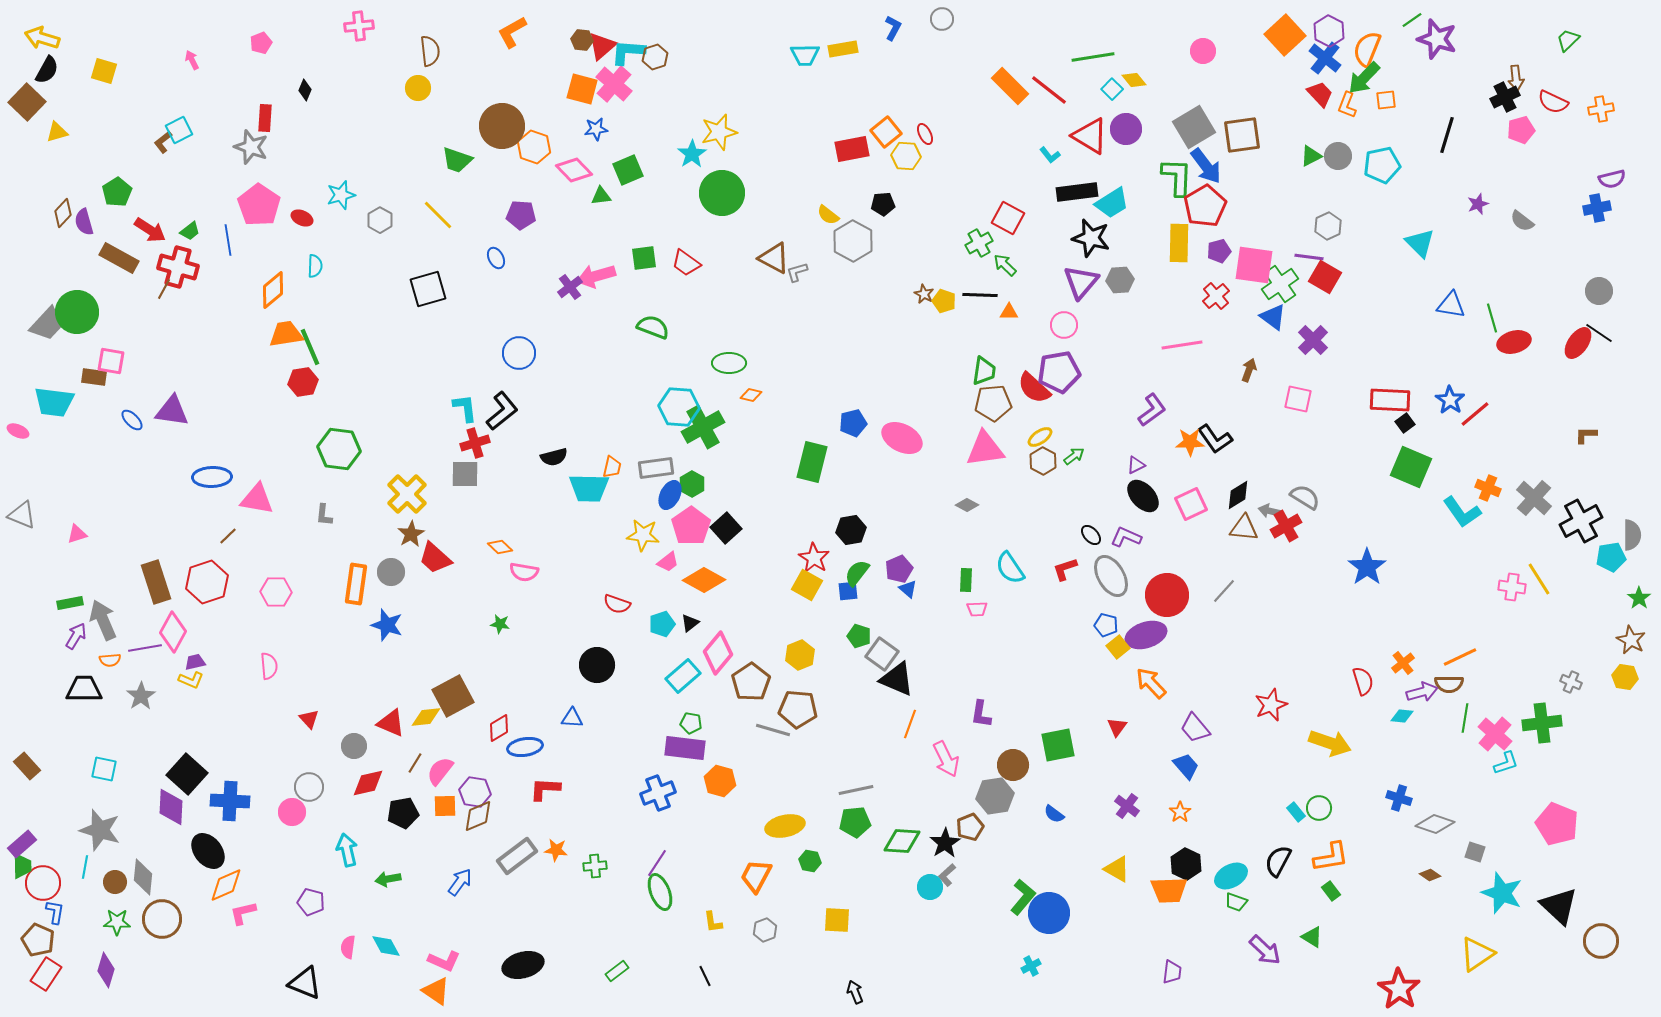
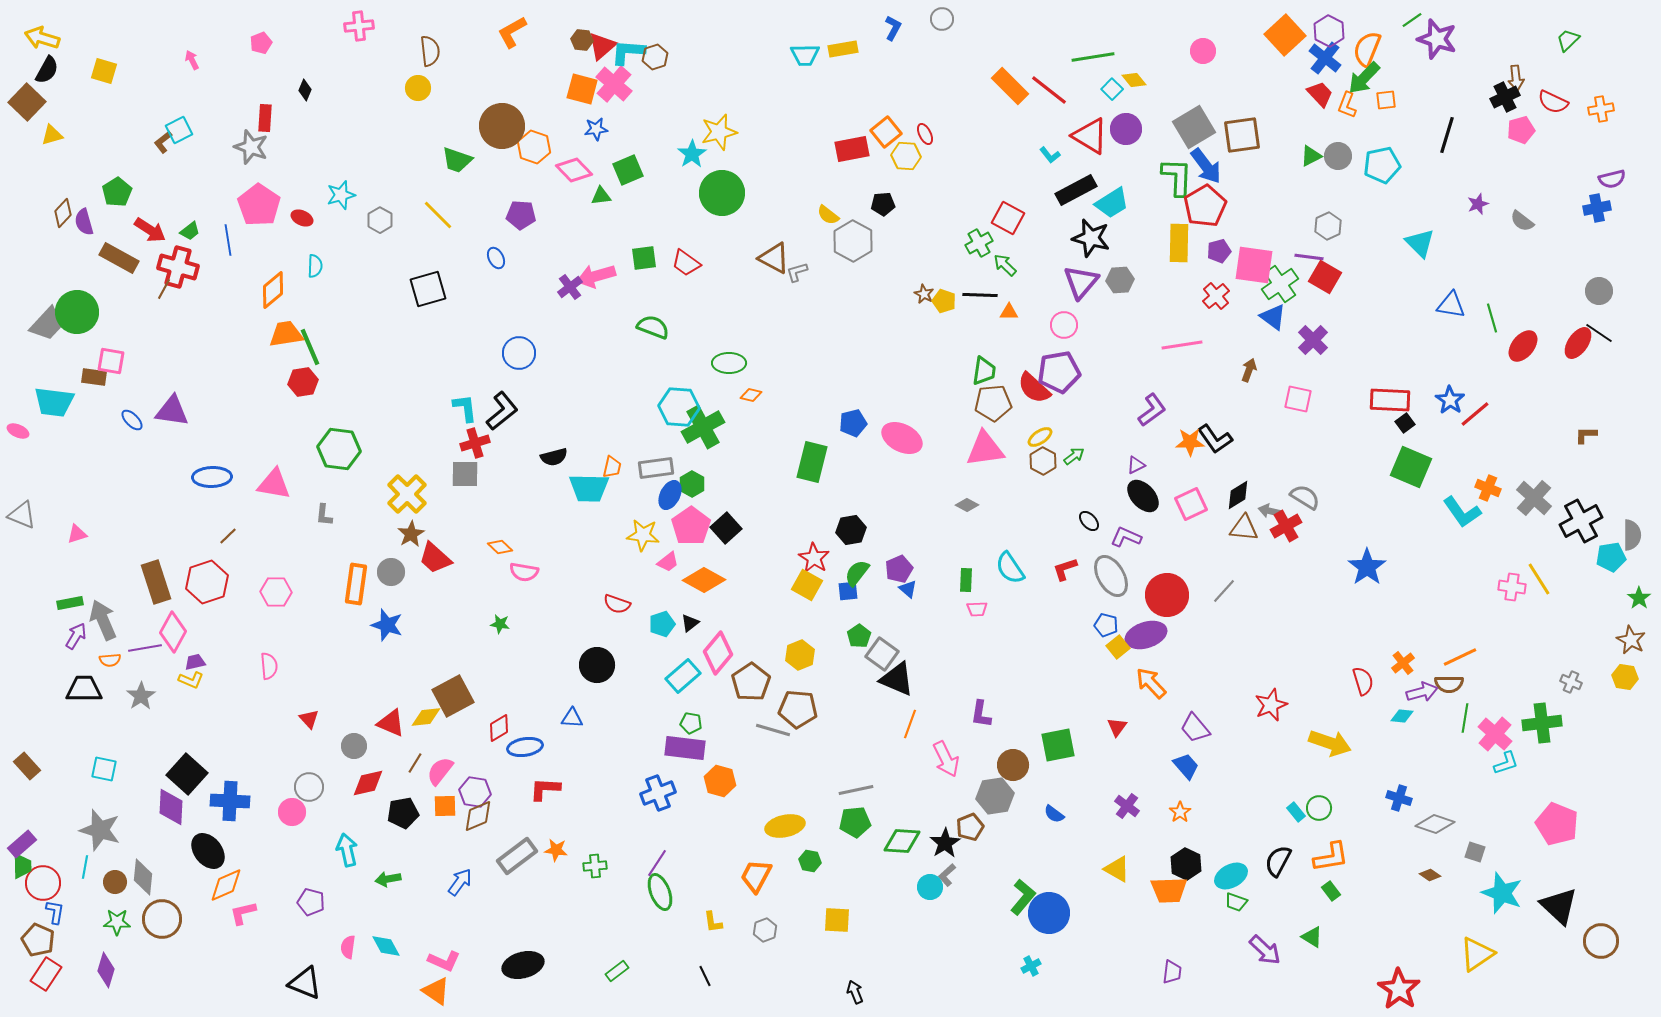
yellow triangle at (57, 132): moved 5 px left, 3 px down
black rectangle at (1077, 192): moved 1 px left, 2 px up; rotated 21 degrees counterclockwise
red ellipse at (1514, 342): moved 9 px right, 4 px down; rotated 36 degrees counterclockwise
pink triangle at (257, 499): moved 17 px right, 15 px up
black ellipse at (1091, 535): moved 2 px left, 14 px up
green pentagon at (859, 636): rotated 20 degrees clockwise
